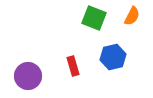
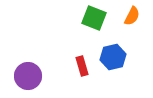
red rectangle: moved 9 px right
